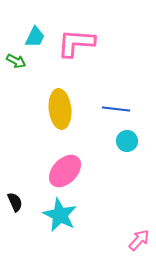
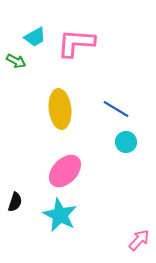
cyan trapezoid: rotated 35 degrees clockwise
blue line: rotated 24 degrees clockwise
cyan circle: moved 1 px left, 1 px down
black semicircle: rotated 42 degrees clockwise
